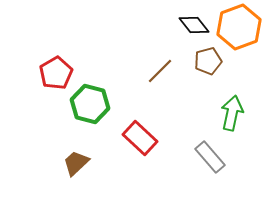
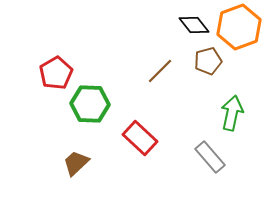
green hexagon: rotated 12 degrees counterclockwise
